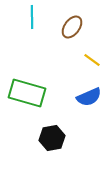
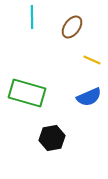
yellow line: rotated 12 degrees counterclockwise
